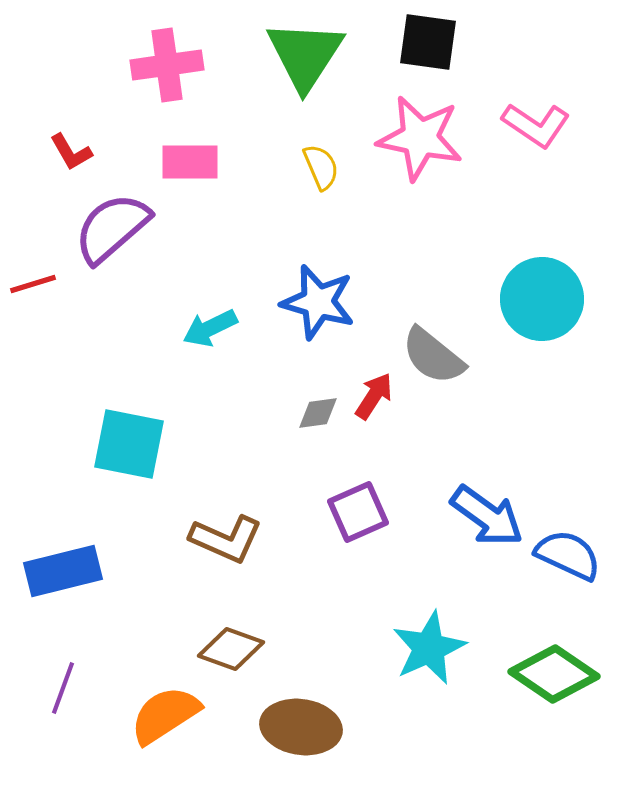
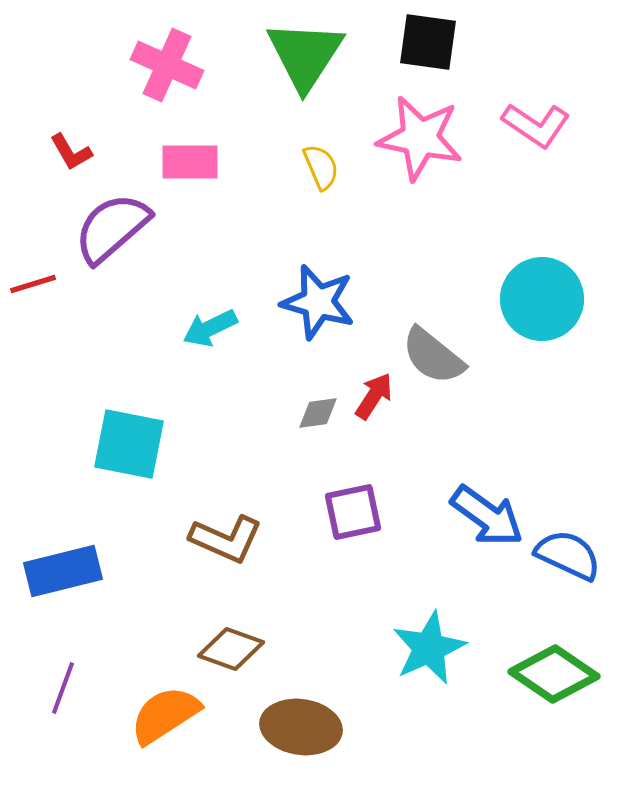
pink cross: rotated 32 degrees clockwise
purple square: moved 5 px left; rotated 12 degrees clockwise
